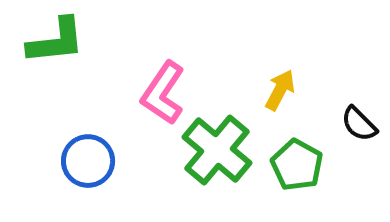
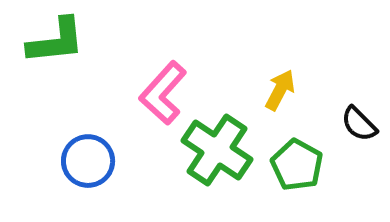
pink L-shape: rotated 8 degrees clockwise
green cross: rotated 6 degrees counterclockwise
